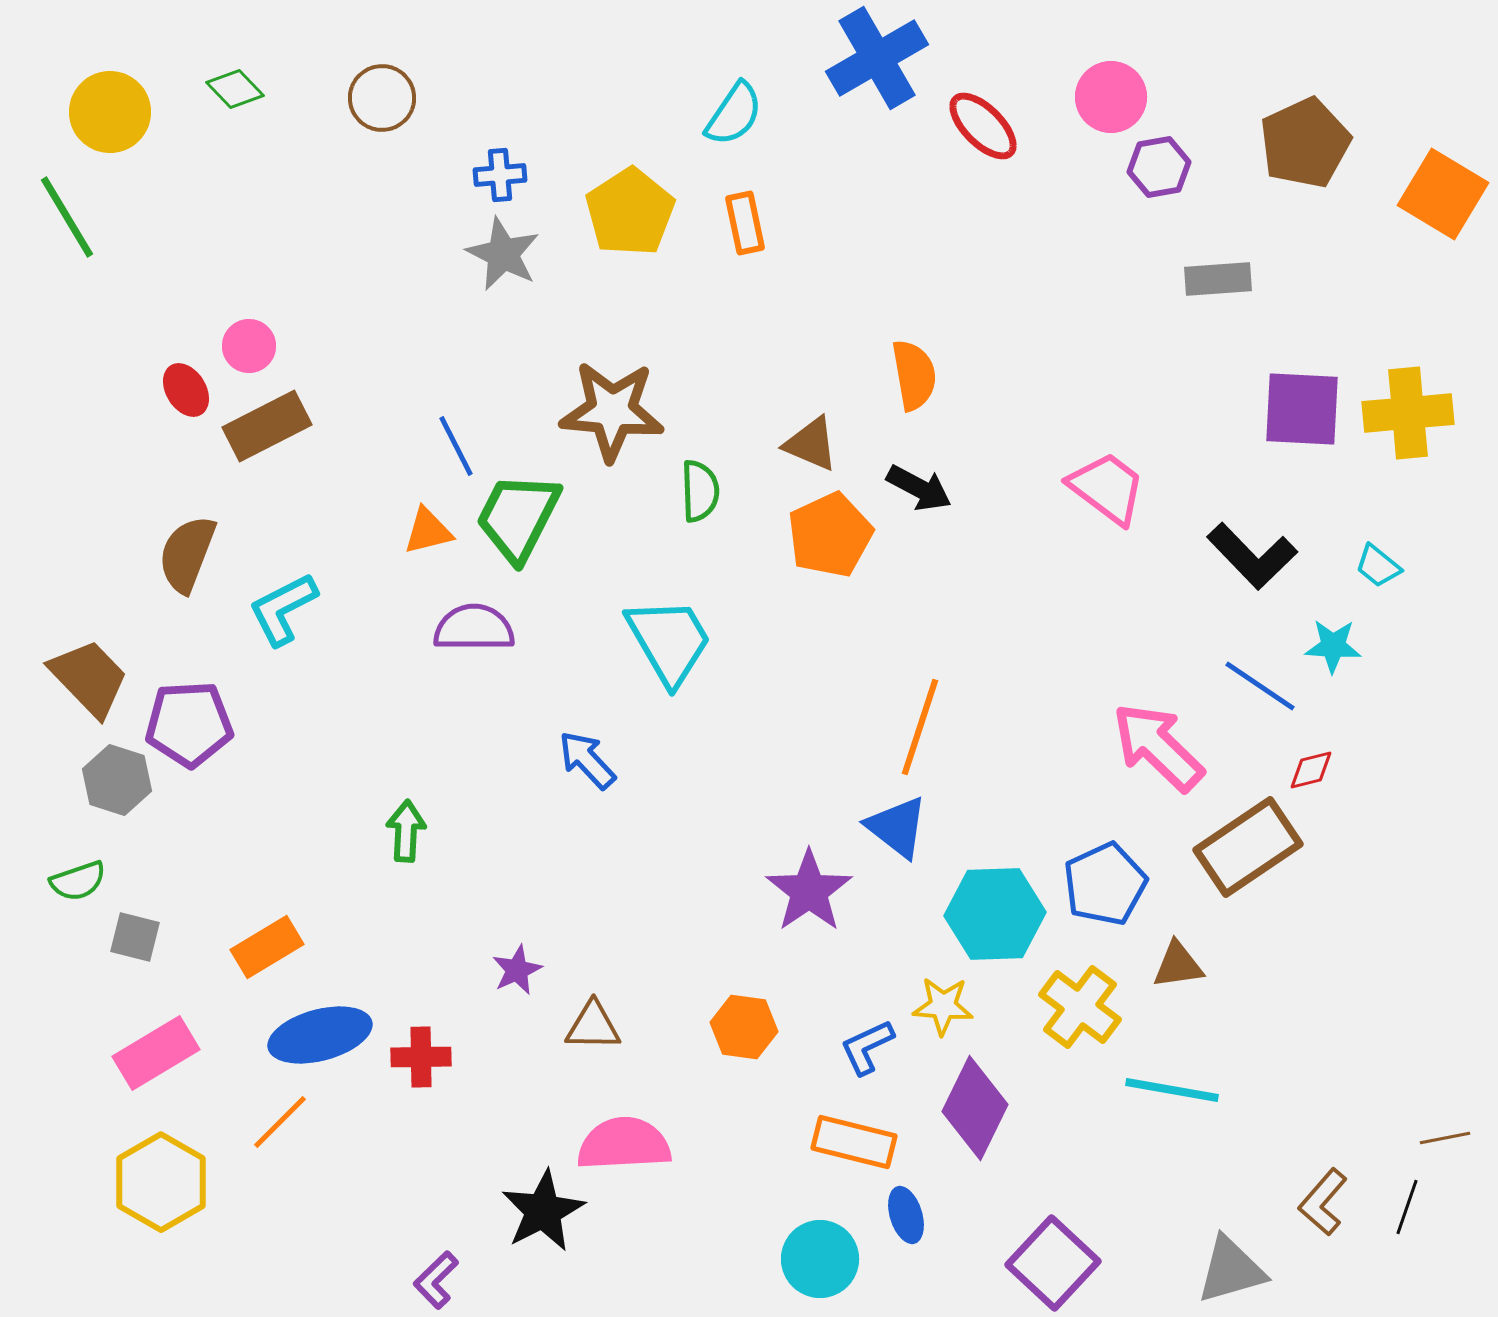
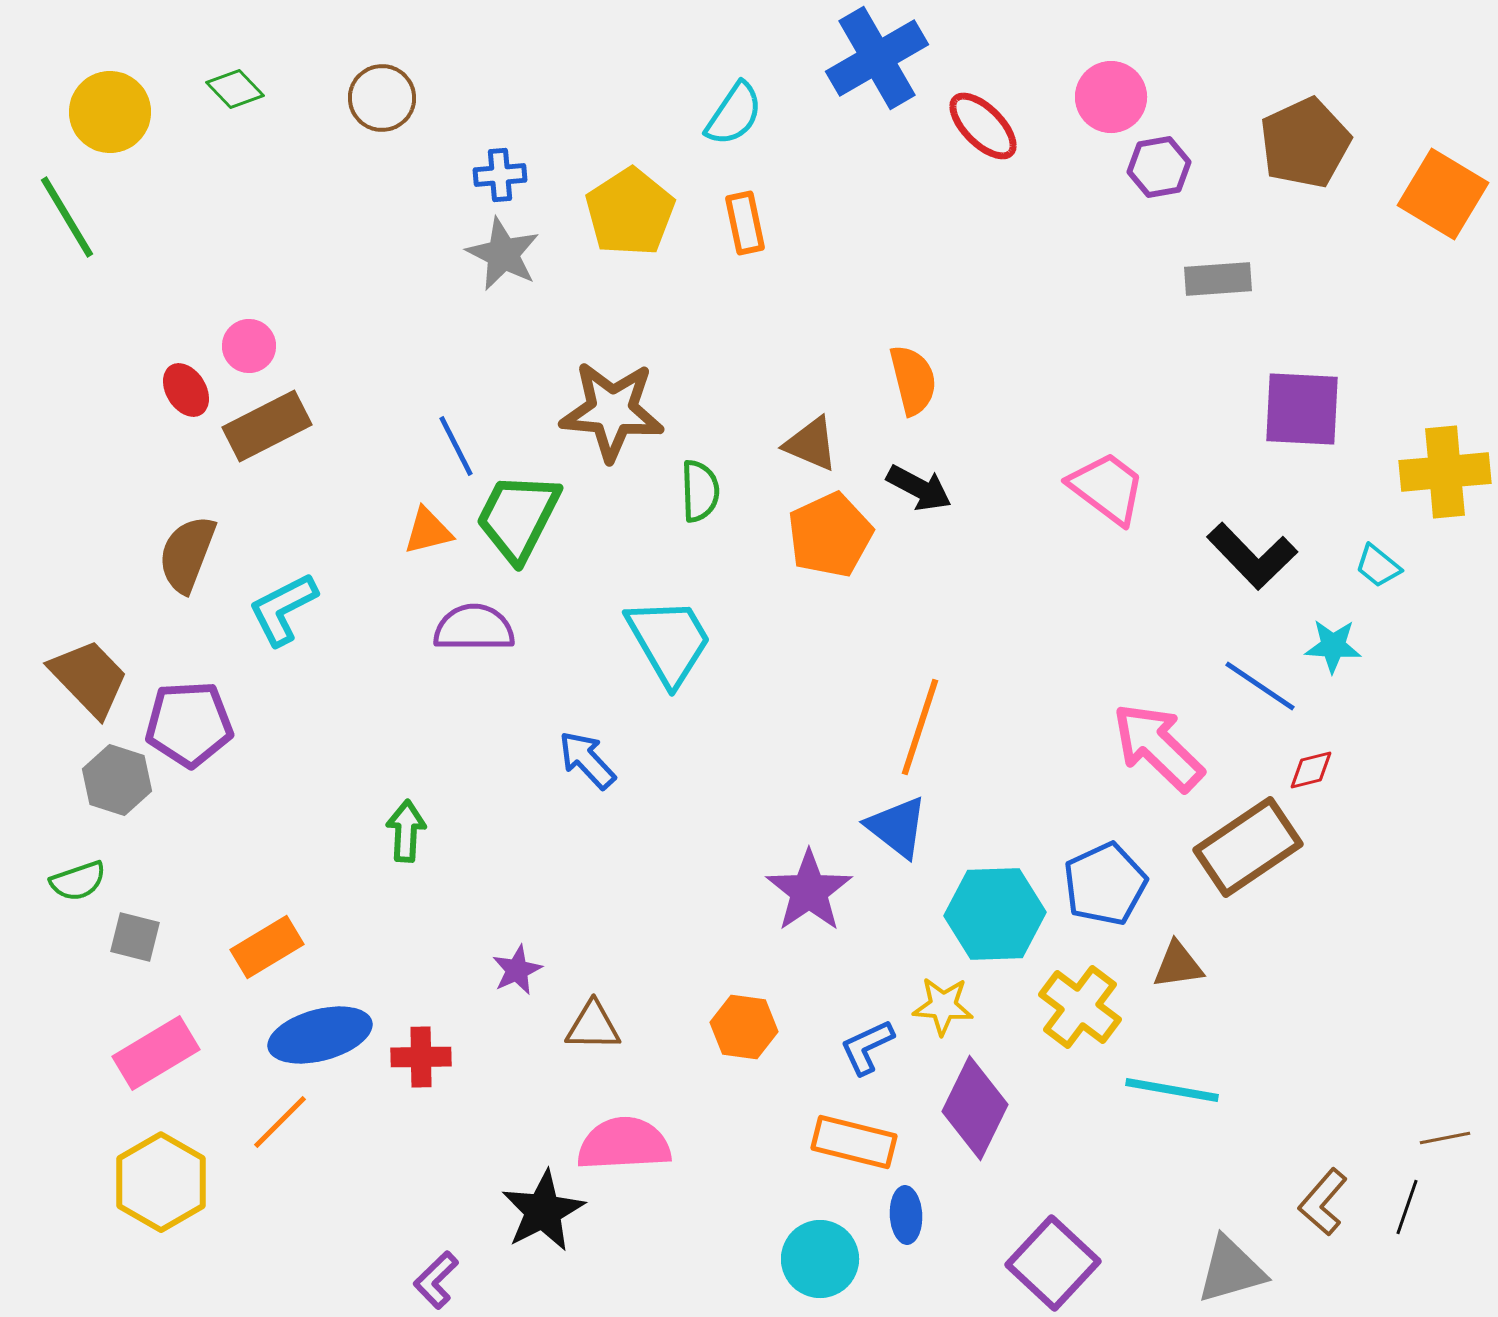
orange semicircle at (914, 375): moved 1 px left, 5 px down; rotated 4 degrees counterclockwise
yellow cross at (1408, 413): moved 37 px right, 59 px down
blue ellipse at (906, 1215): rotated 14 degrees clockwise
